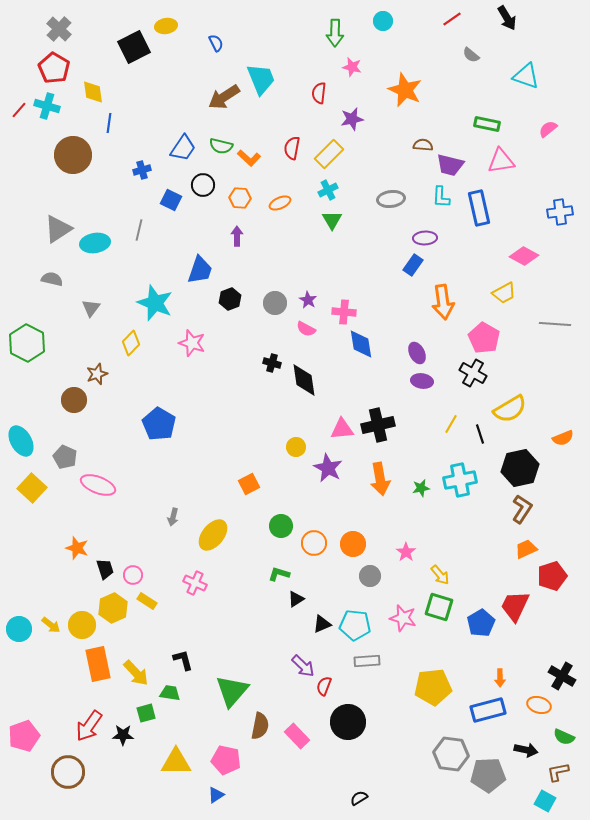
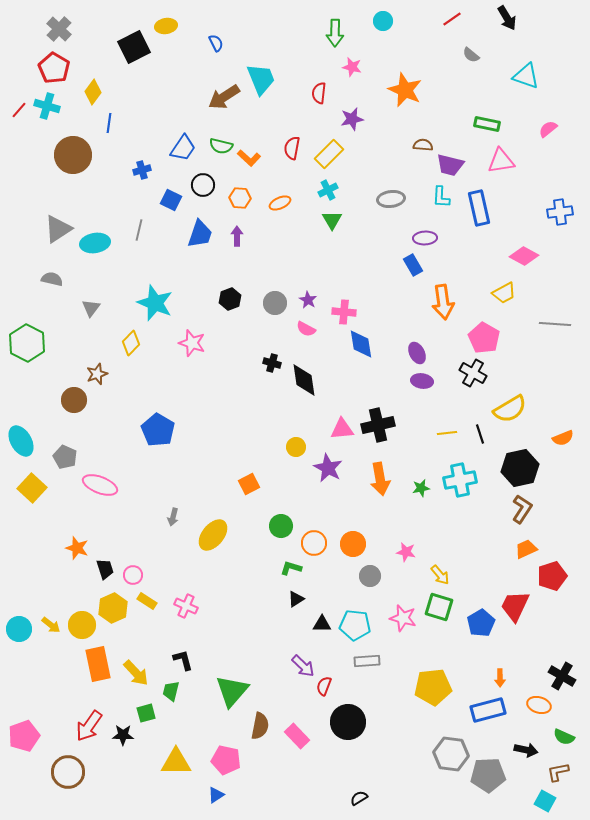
yellow diamond at (93, 92): rotated 45 degrees clockwise
blue rectangle at (413, 265): rotated 65 degrees counterclockwise
blue trapezoid at (200, 270): moved 36 px up
blue pentagon at (159, 424): moved 1 px left, 6 px down
yellow line at (451, 424): moved 4 px left, 9 px down; rotated 54 degrees clockwise
pink ellipse at (98, 485): moved 2 px right
pink star at (406, 552): rotated 24 degrees counterclockwise
green L-shape at (279, 574): moved 12 px right, 6 px up
pink cross at (195, 583): moved 9 px left, 23 px down
black triangle at (322, 624): rotated 24 degrees clockwise
green trapezoid at (170, 693): moved 1 px right, 2 px up; rotated 85 degrees counterclockwise
